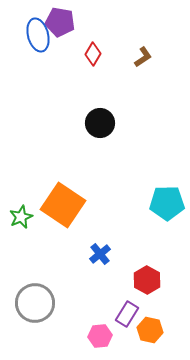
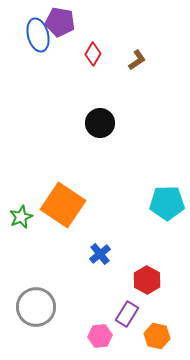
brown L-shape: moved 6 px left, 3 px down
gray circle: moved 1 px right, 4 px down
orange hexagon: moved 7 px right, 6 px down
